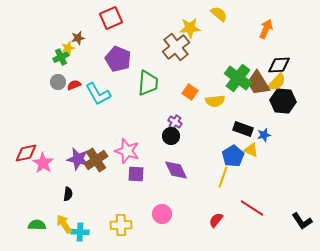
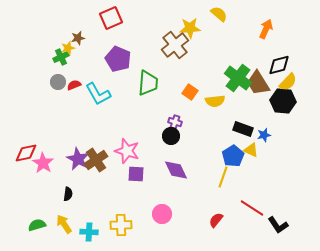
brown cross at (176, 47): moved 1 px left, 2 px up
black diamond at (279, 65): rotated 10 degrees counterclockwise
yellow semicircle at (277, 82): moved 11 px right
purple cross at (175, 122): rotated 16 degrees counterclockwise
purple star at (78, 159): rotated 15 degrees clockwise
black L-shape at (302, 221): moved 24 px left, 4 px down
green semicircle at (37, 225): rotated 18 degrees counterclockwise
cyan cross at (80, 232): moved 9 px right
